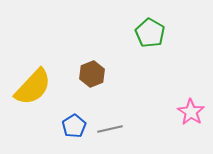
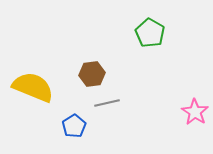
brown hexagon: rotated 15 degrees clockwise
yellow semicircle: rotated 111 degrees counterclockwise
pink star: moved 4 px right
gray line: moved 3 px left, 26 px up
